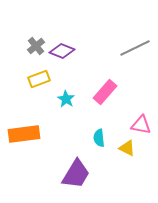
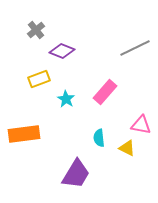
gray cross: moved 16 px up
